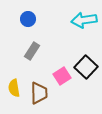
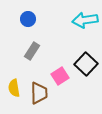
cyan arrow: moved 1 px right
black square: moved 3 px up
pink square: moved 2 px left
